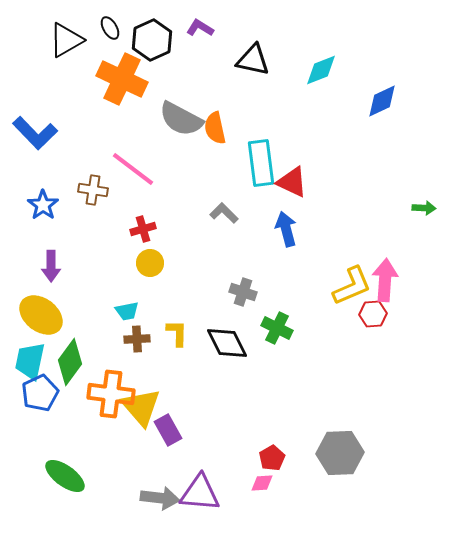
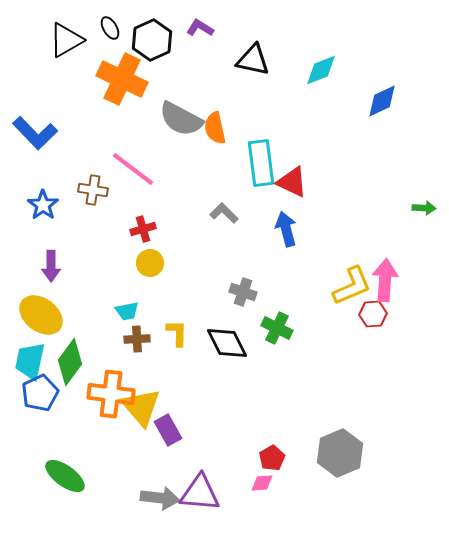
gray hexagon at (340, 453): rotated 21 degrees counterclockwise
